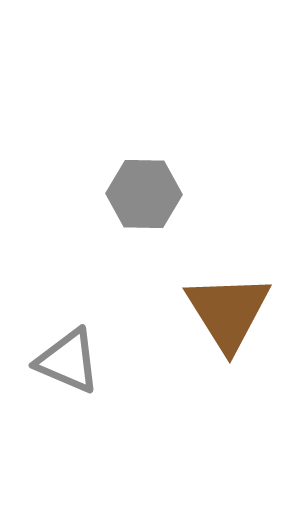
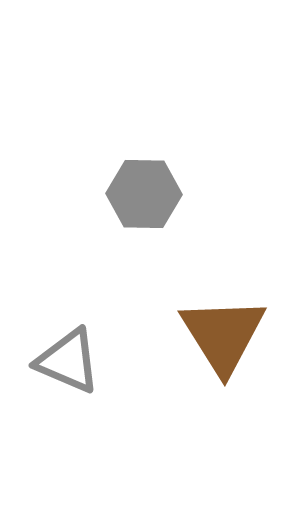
brown triangle: moved 5 px left, 23 px down
